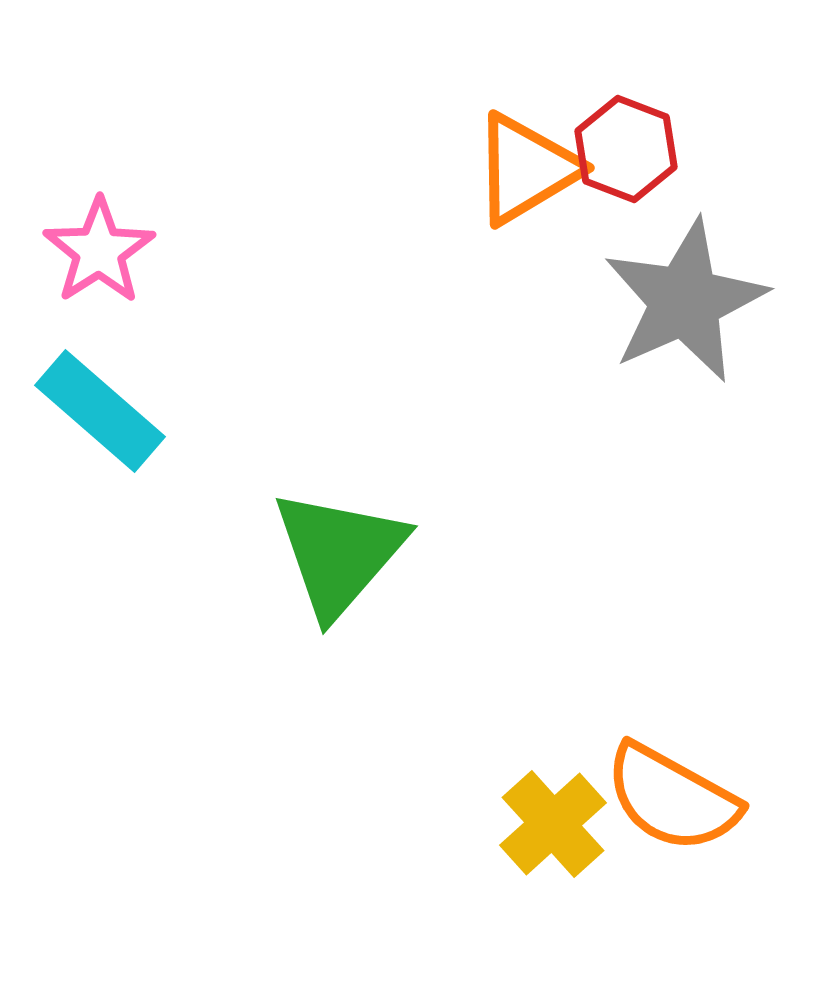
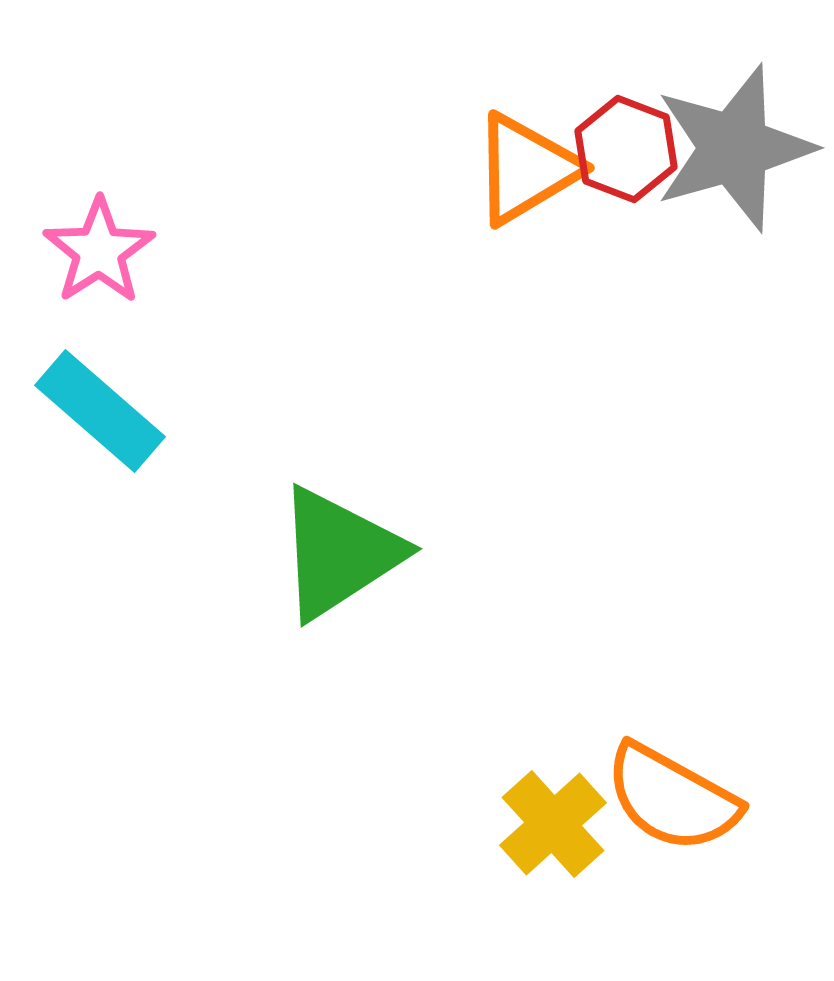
gray star: moved 49 px right, 153 px up; rotated 8 degrees clockwise
green triangle: rotated 16 degrees clockwise
